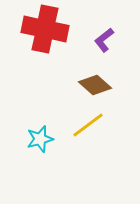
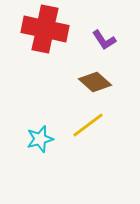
purple L-shape: rotated 85 degrees counterclockwise
brown diamond: moved 3 px up
